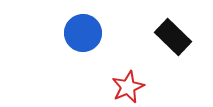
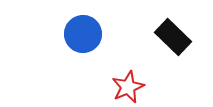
blue circle: moved 1 px down
